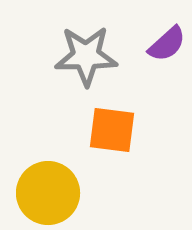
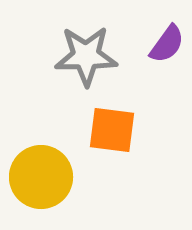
purple semicircle: rotated 12 degrees counterclockwise
yellow circle: moved 7 px left, 16 px up
